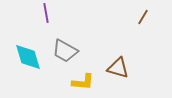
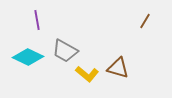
purple line: moved 9 px left, 7 px down
brown line: moved 2 px right, 4 px down
cyan diamond: rotated 48 degrees counterclockwise
yellow L-shape: moved 4 px right, 8 px up; rotated 35 degrees clockwise
